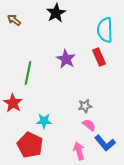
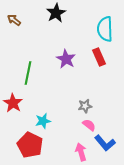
cyan semicircle: moved 1 px up
cyan star: moved 1 px left; rotated 14 degrees counterclockwise
pink arrow: moved 2 px right, 1 px down
